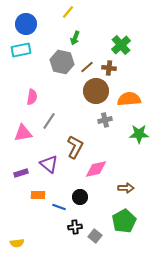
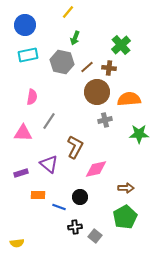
blue circle: moved 1 px left, 1 px down
cyan rectangle: moved 7 px right, 5 px down
brown circle: moved 1 px right, 1 px down
pink triangle: rotated 12 degrees clockwise
green pentagon: moved 1 px right, 4 px up
